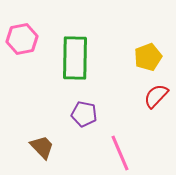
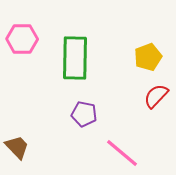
pink hexagon: rotated 12 degrees clockwise
brown trapezoid: moved 25 px left
pink line: moved 2 px right; rotated 27 degrees counterclockwise
